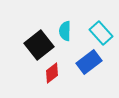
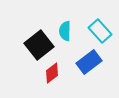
cyan rectangle: moved 1 px left, 2 px up
